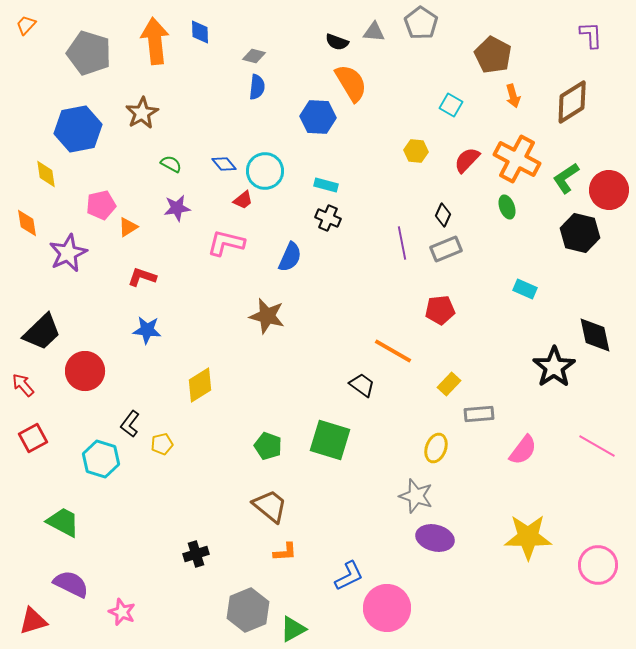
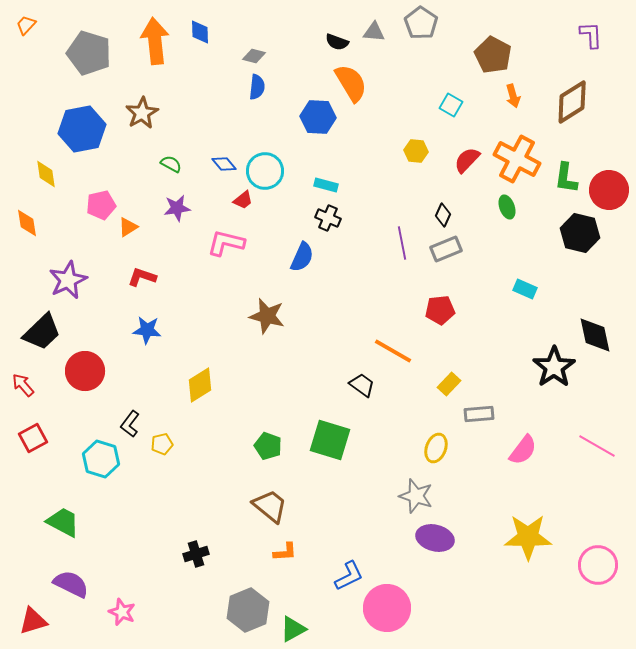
blue hexagon at (78, 129): moved 4 px right
green L-shape at (566, 178): rotated 48 degrees counterclockwise
purple star at (68, 253): moved 27 px down
blue semicircle at (290, 257): moved 12 px right
